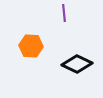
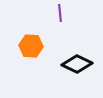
purple line: moved 4 px left
